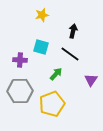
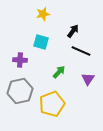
yellow star: moved 1 px right, 1 px up
black arrow: rotated 24 degrees clockwise
cyan square: moved 5 px up
black line: moved 11 px right, 3 px up; rotated 12 degrees counterclockwise
green arrow: moved 3 px right, 2 px up
purple triangle: moved 3 px left, 1 px up
gray hexagon: rotated 10 degrees counterclockwise
